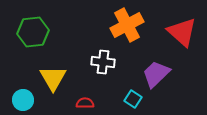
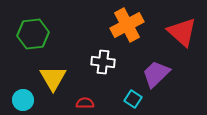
green hexagon: moved 2 px down
